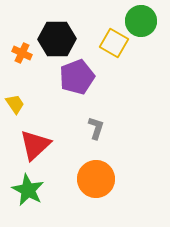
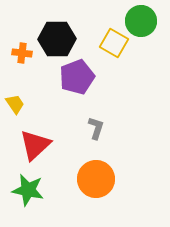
orange cross: rotated 18 degrees counterclockwise
green star: rotated 16 degrees counterclockwise
